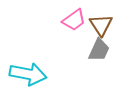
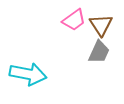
gray trapezoid: moved 2 px down
